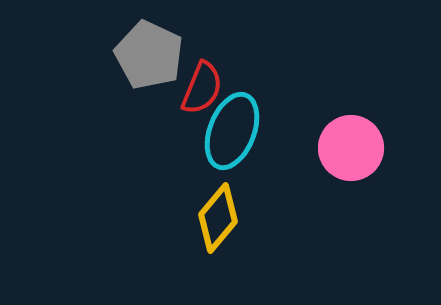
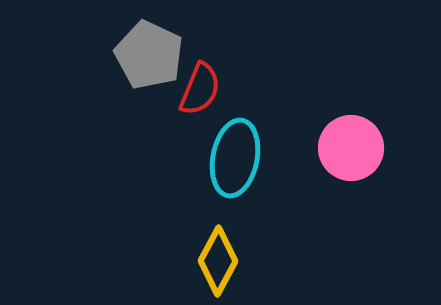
red semicircle: moved 2 px left, 1 px down
cyan ellipse: moved 3 px right, 27 px down; rotated 10 degrees counterclockwise
yellow diamond: moved 43 px down; rotated 12 degrees counterclockwise
